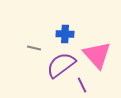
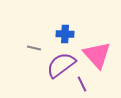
purple line: moved 1 px up
